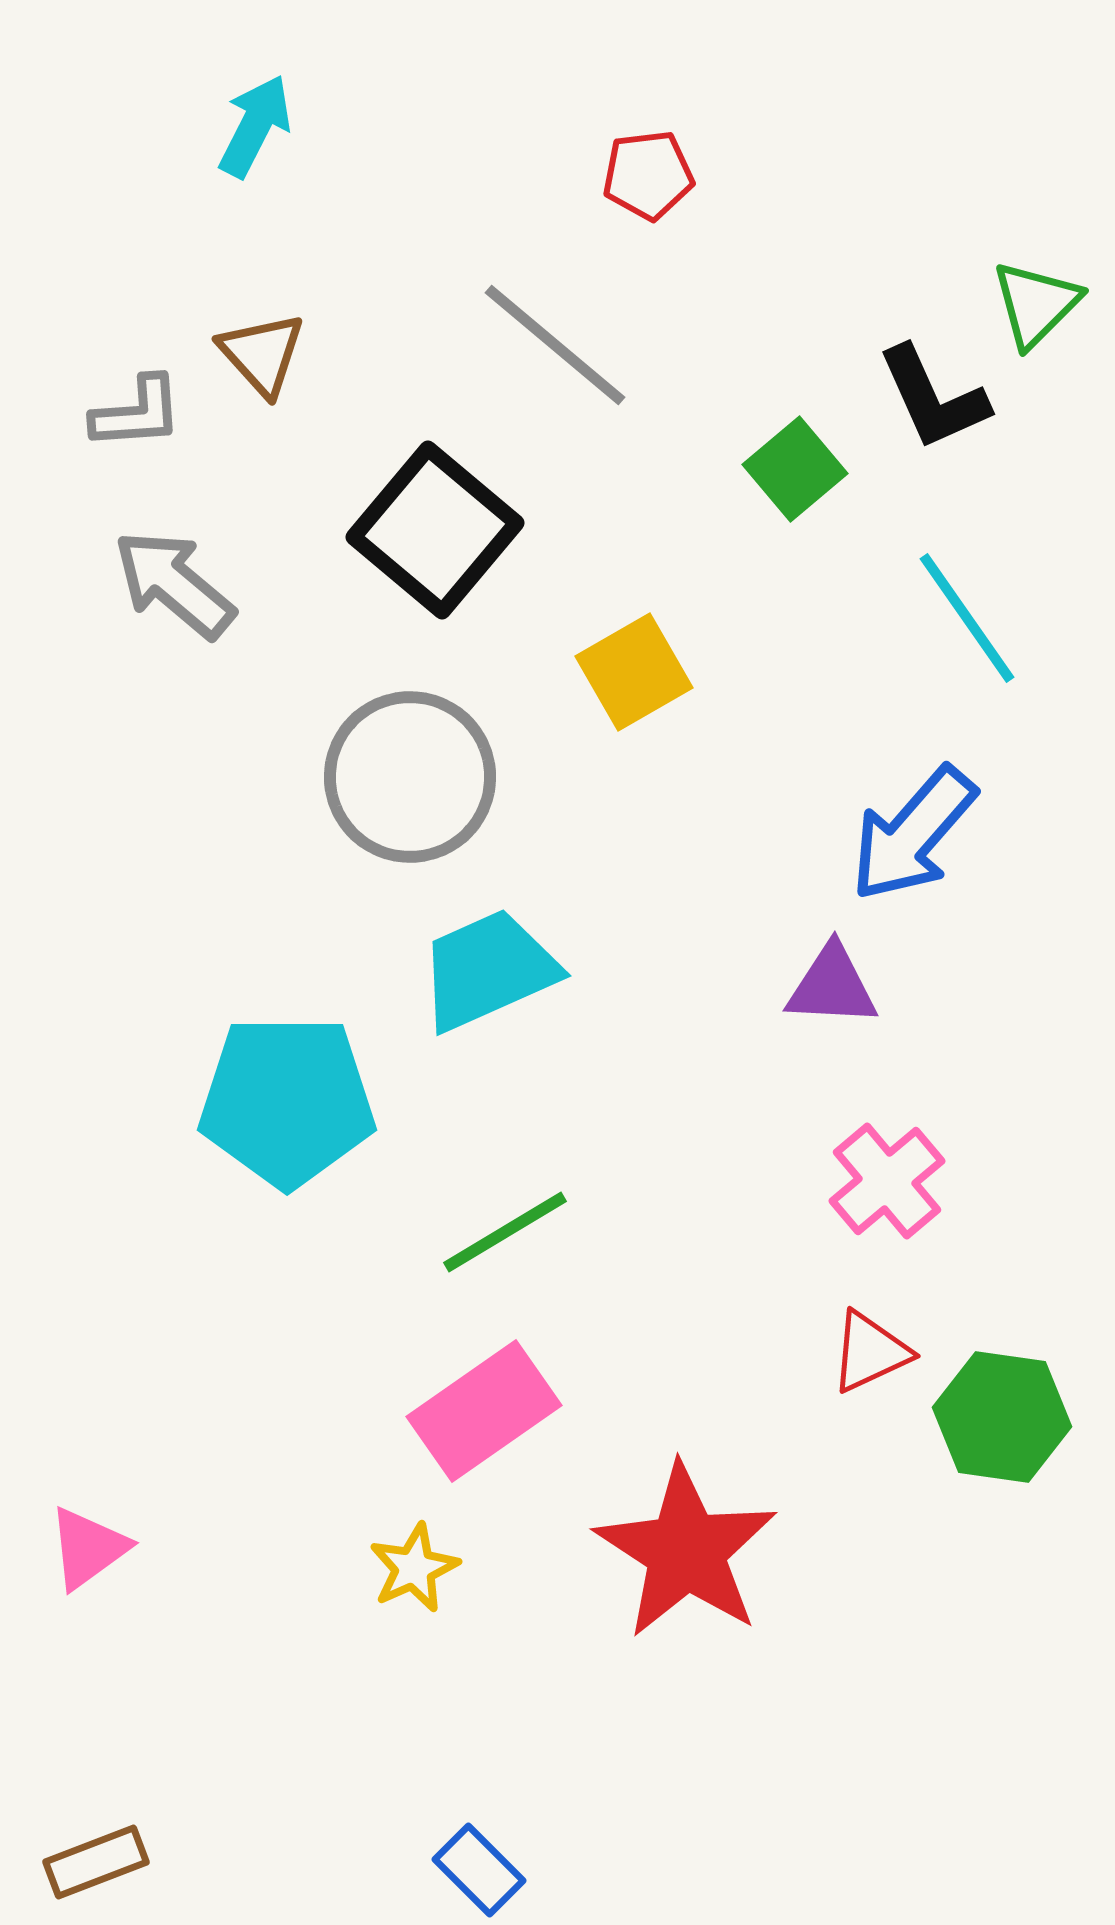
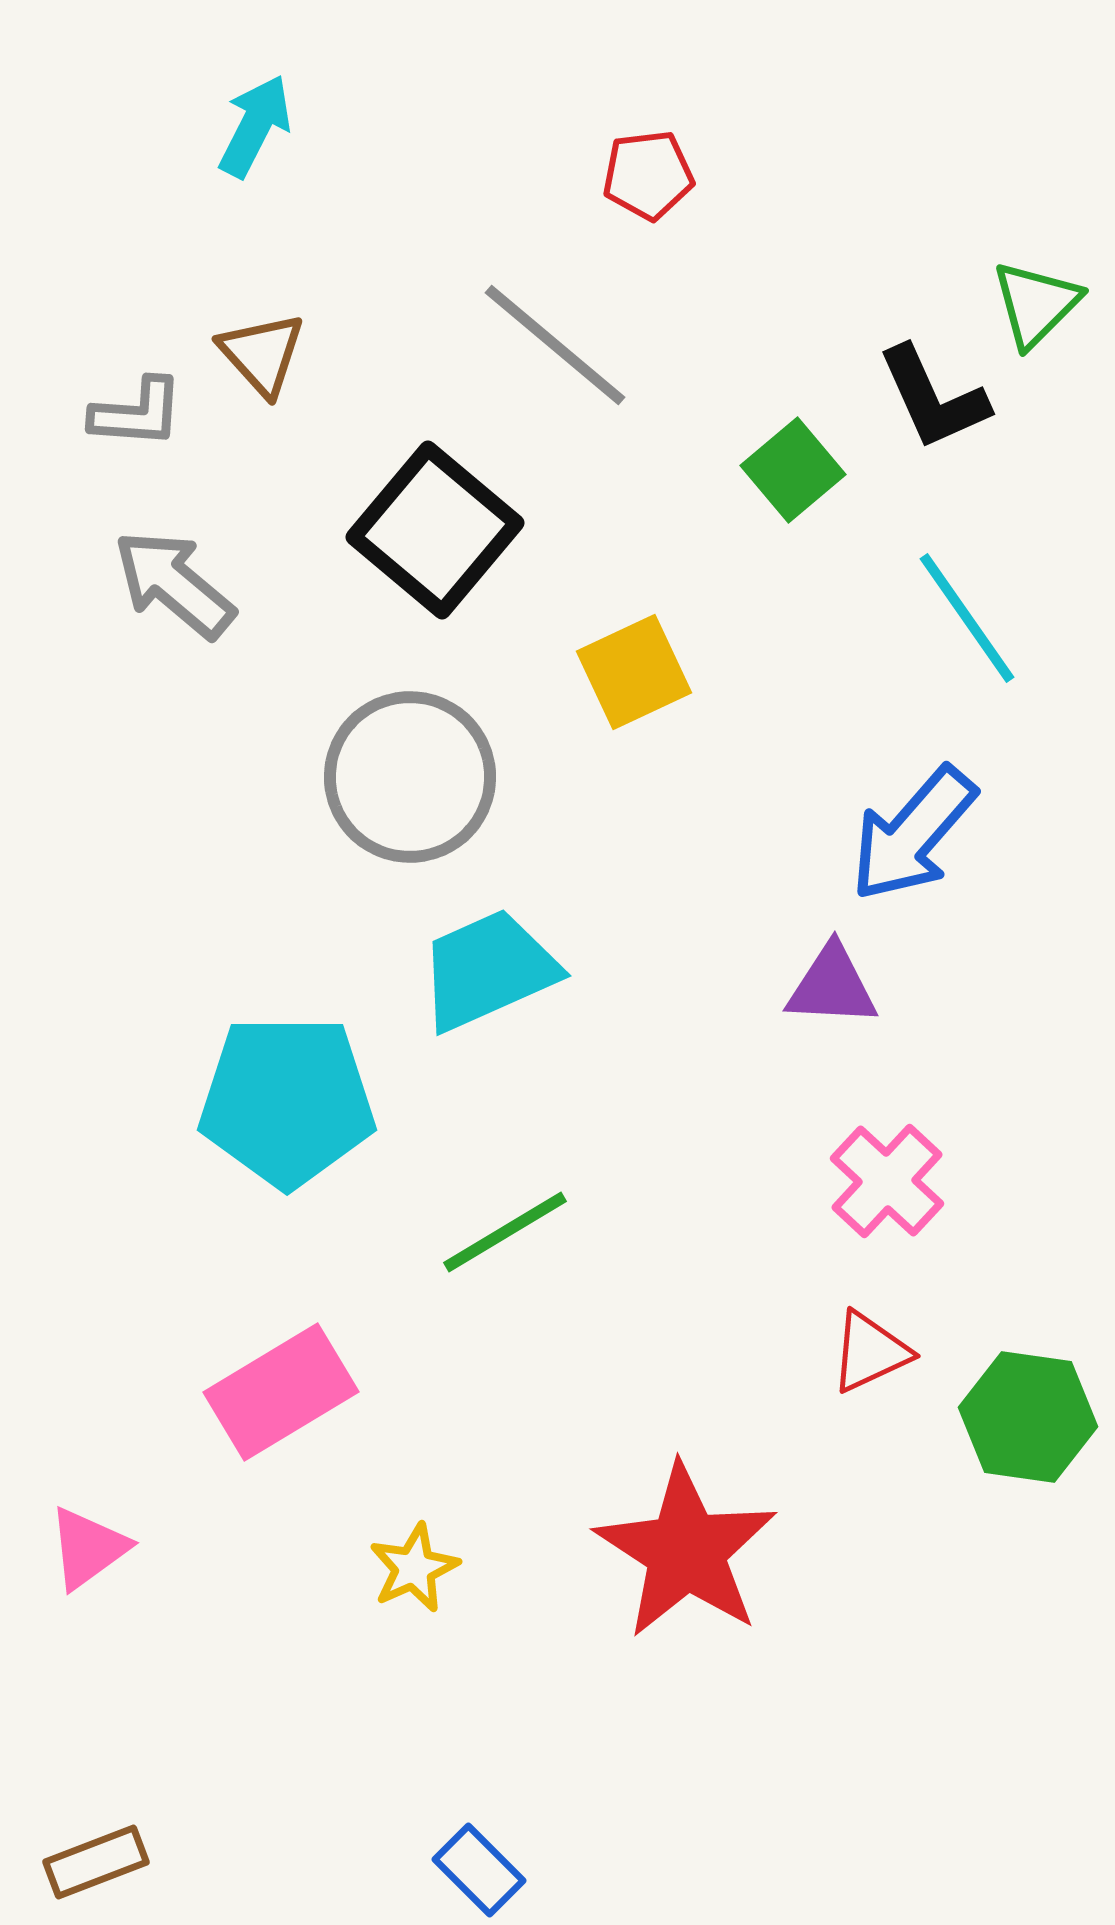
gray L-shape: rotated 8 degrees clockwise
green square: moved 2 px left, 1 px down
yellow square: rotated 5 degrees clockwise
pink cross: rotated 7 degrees counterclockwise
pink rectangle: moved 203 px left, 19 px up; rotated 4 degrees clockwise
green hexagon: moved 26 px right
